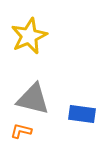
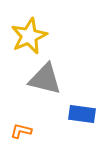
gray triangle: moved 12 px right, 20 px up
